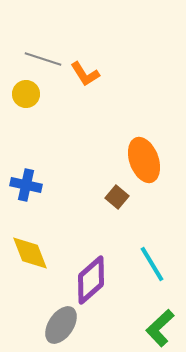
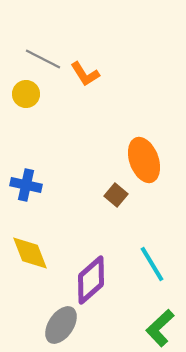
gray line: rotated 9 degrees clockwise
brown square: moved 1 px left, 2 px up
